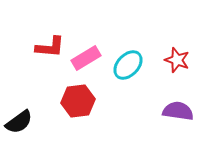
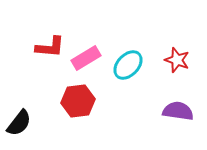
black semicircle: moved 1 px down; rotated 16 degrees counterclockwise
